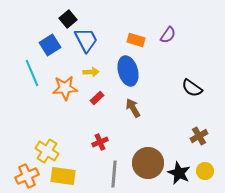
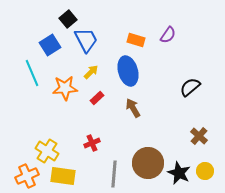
yellow arrow: rotated 42 degrees counterclockwise
black semicircle: moved 2 px left, 1 px up; rotated 105 degrees clockwise
brown cross: rotated 18 degrees counterclockwise
red cross: moved 8 px left, 1 px down
